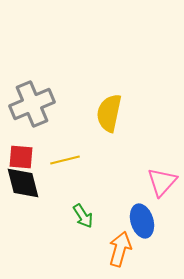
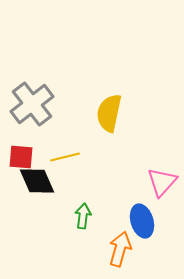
gray cross: rotated 15 degrees counterclockwise
yellow line: moved 3 px up
black diamond: moved 14 px right, 2 px up; rotated 9 degrees counterclockwise
green arrow: rotated 140 degrees counterclockwise
